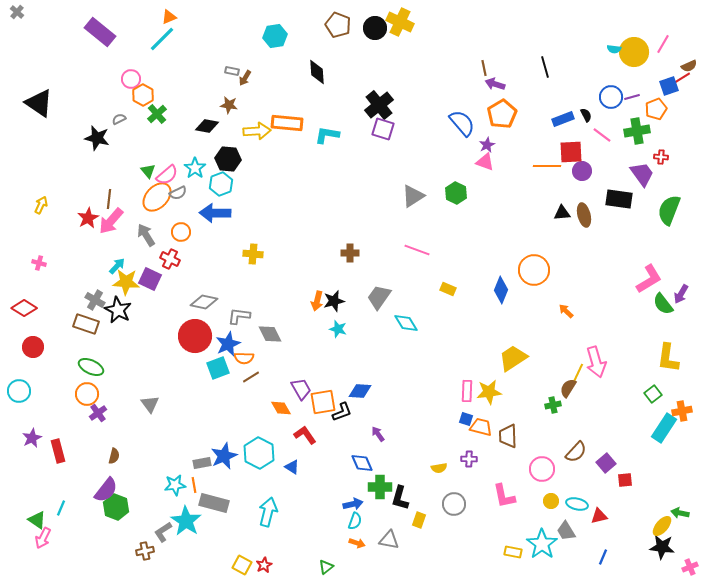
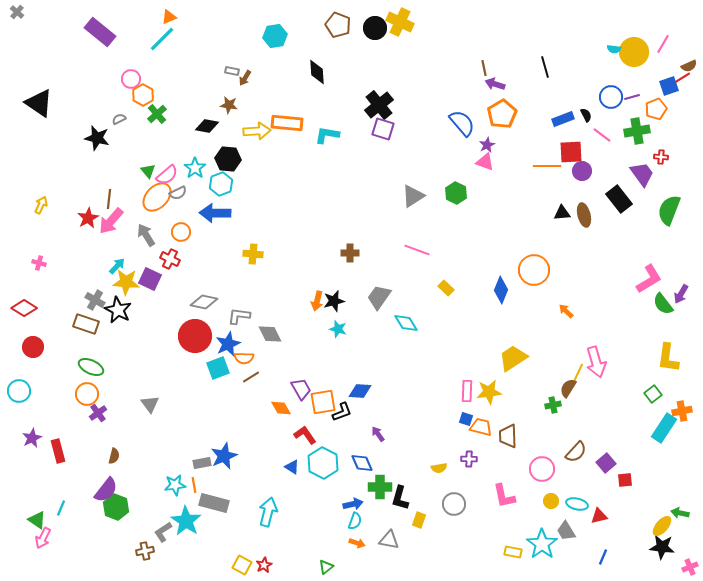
black rectangle at (619, 199): rotated 44 degrees clockwise
yellow rectangle at (448, 289): moved 2 px left, 1 px up; rotated 21 degrees clockwise
cyan hexagon at (259, 453): moved 64 px right, 10 px down
